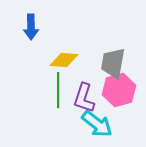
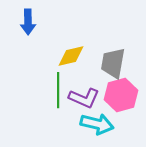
blue arrow: moved 3 px left, 5 px up
yellow diamond: moved 7 px right, 4 px up; rotated 16 degrees counterclockwise
pink hexagon: moved 2 px right, 5 px down
purple L-shape: rotated 84 degrees counterclockwise
cyan arrow: rotated 24 degrees counterclockwise
